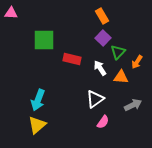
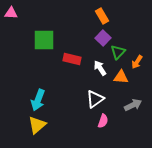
pink semicircle: moved 1 px up; rotated 16 degrees counterclockwise
